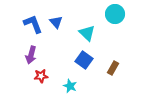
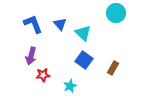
cyan circle: moved 1 px right, 1 px up
blue triangle: moved 4 px right, 2 px down
cyan triangle: moved 4 px left
purple arrow: moved 1 px down
red star: moved 2 px right, 1 px up
cyan star: rotated 24 degrees clockwise
